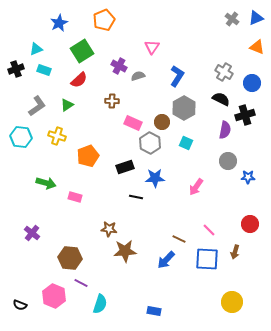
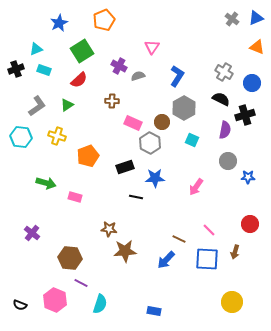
cyan square at (186, 143): moved 6 px right, 3 px up
pink hexagon at (54, 296): moved 1 px right, 4 px down
